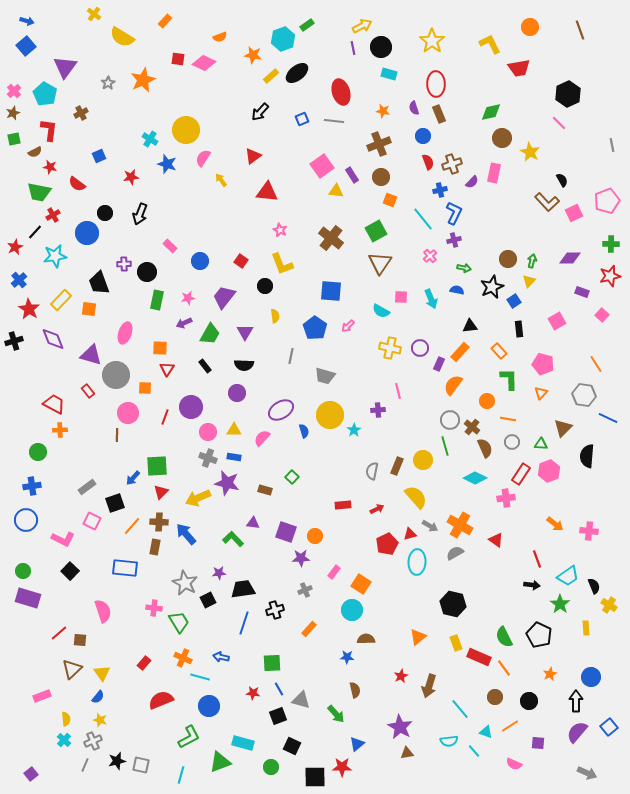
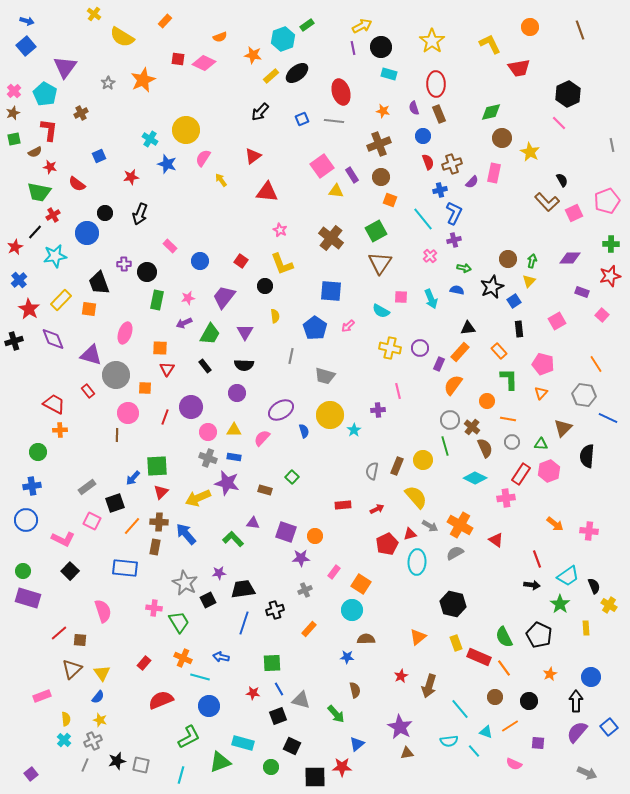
black triangle at (470, 326): moved 2 px left, 2 px down
